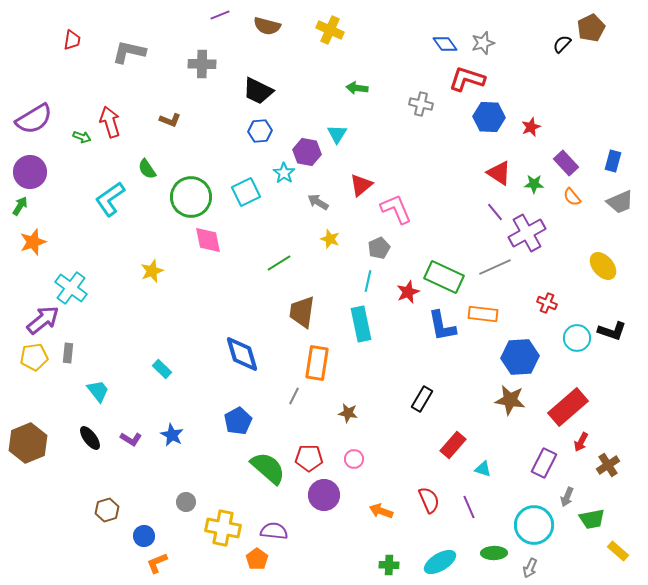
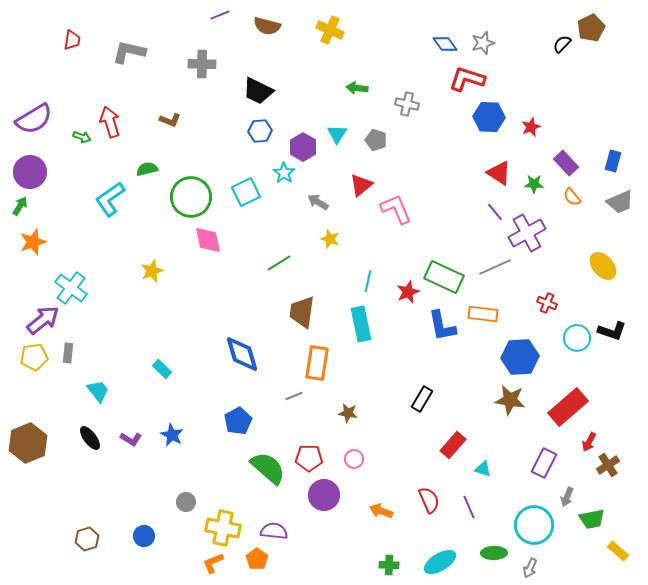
gray cross at (421, 104): moved 14 px left
purple hexagon at (307, 152): moved 4 px left, 5 px up; rotated 20 degrees clockwise
green semicircle at (147, 169): rotated 110 degrees clockwise
gray pentagon at (379, 248): moved 3 px left, 108 px up; rotated 30 degrees counterclockwise
gray line at (294, 396): rotated 42 degrees clockwise
red arrow at (581, 442): moved 8 px right
brown hexagon at (107, 510): moved 20 px left, 29 px down
orange L-shape at (157, 563): moved 56 px right
